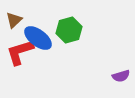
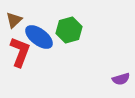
blue ellipse: moved 1 px right, 1 px up
red L-shape: rotated 128 degrees clockwise
purple semicircle: moved 3 px down
